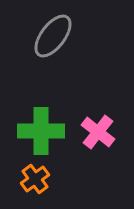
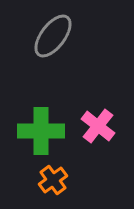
pink cross: moved 6 px up
orange cross: moved 18 px right, 1 px down
